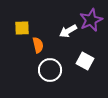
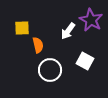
purple star: rotated 20 degrees counterclockwise
white arrow: rotated 24 degrees counterclockwise
